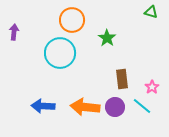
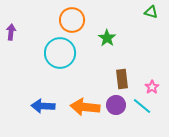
purple arrow: moved 3 px left
purple circle: moved 1 px right, 2 px up
